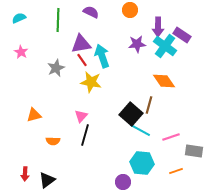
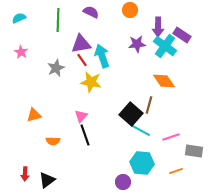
black line: rotated 35 degrees counterclockwise
